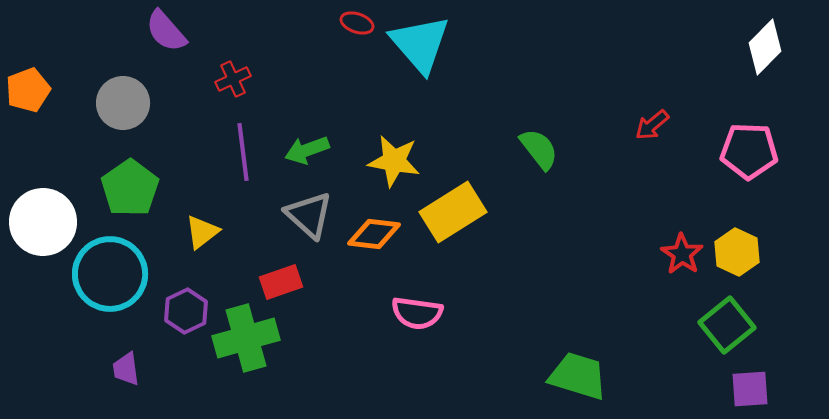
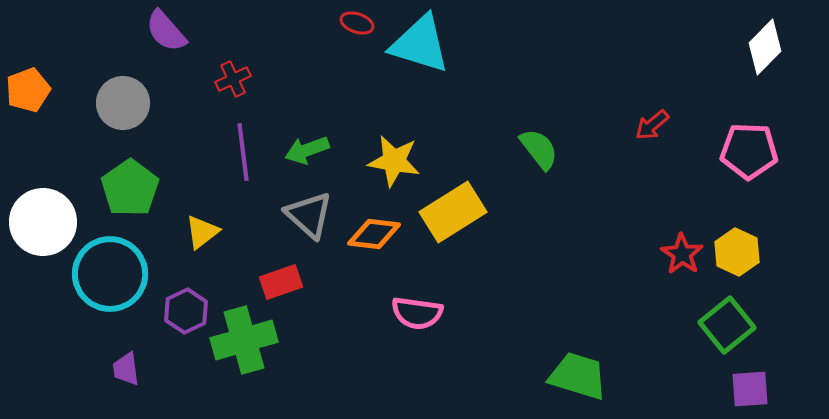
cyan triangle: rotated 32 degrees counterclockwise
green cross: moved 2 px left, 2 px down
